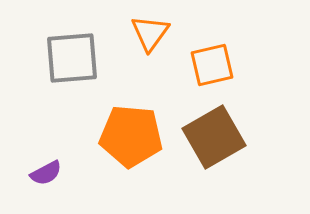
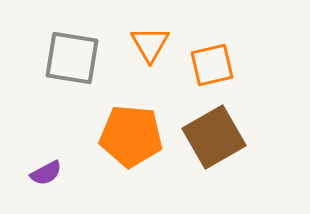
orange triangle: moved 11 px down; rotated 6 degrees counterclockwise
gray square: rotated 14 degrees clockwise
